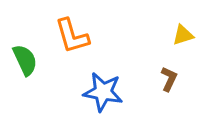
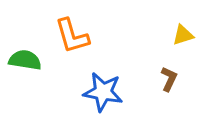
green semicircle: rotated 56 degrees counterclockwise
